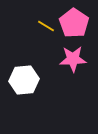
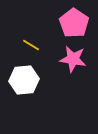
yellow line: moved 15 px left, 19 px down
pink star: rotated 12 degrees clockwise
